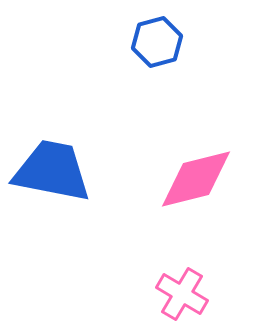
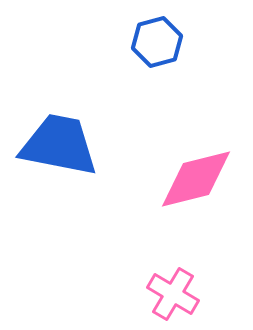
blue trapezoid: moved 7 px right, 26 px up
pink cross: moved 9 px left
